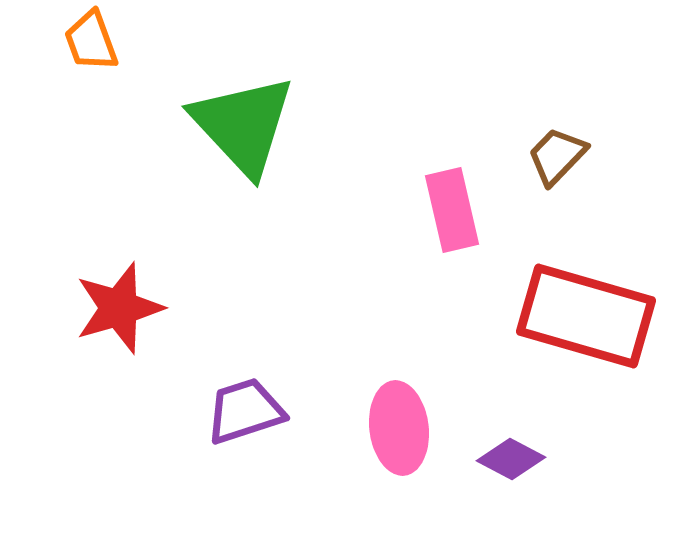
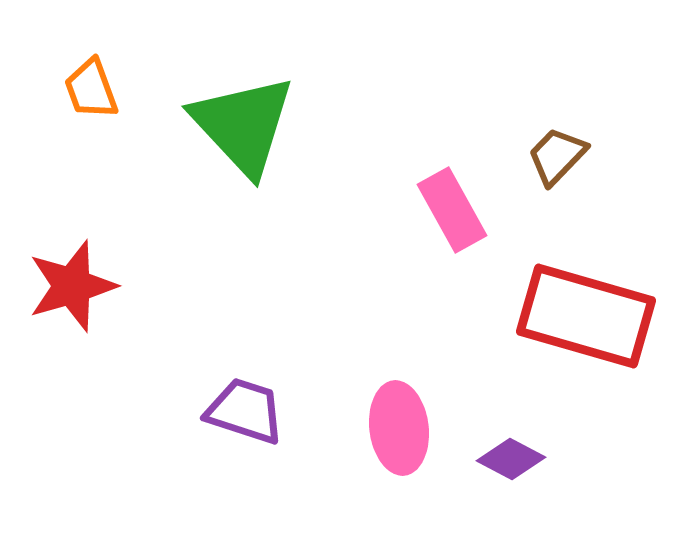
orange trapezoid: moved 48 px down
pink rectangle: rotated 16 degrees counterclockwise
red star: moved 47 px left, 22 px up
purple trapezoid: rotated 36 degrees clockwise
